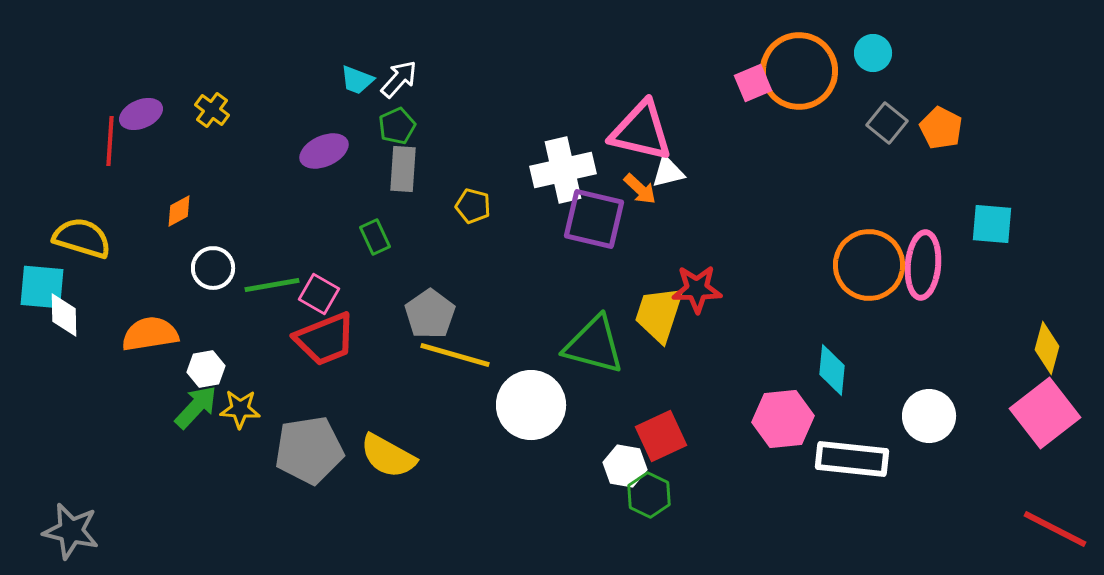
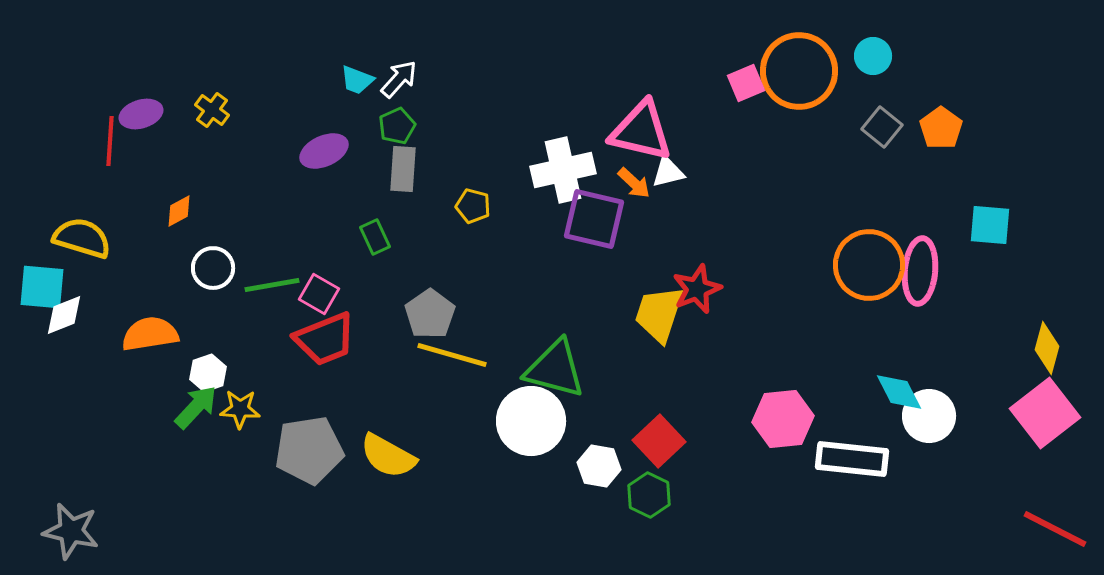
cyan circle at (873, 53): moved 3 px down
pink square at (753, 83): moved 7 px left
purple ellipse at (141, 114): rotated 6 degrees clockwise
gray square at (887, 123): moved 5 px left, 4 px down
orange pentagon at (941, 128): rotated 9 degrees clockwise
orange arrow at (640, 189): moved 6 px left, 6 px up
cyan square at (992, 224): moved 2 px left, 1 px down
pink ellipse at (923, 265): moved 3 px left, 6 px down
red star at (697, 289): rotated 21 degrees counterclockwise
white diamond at (64, 315): rotated 69 degrees clockwise
green triangle at (594, 345): moved 39 px left, 24 px down
yellow line at (455, 355): moved 3 px left
white hexagon at (206, 369): moved 2 px right, 4 px down; rotated 9 degrees counterclockwise
cyan diamond at (832, 370): moved 67 px right, 22 px down; rotated 33 degrees counterclockwise
white circle at (531, 405): moved 16 px down
red square at (661, 436): moved 2 px left, 5 px down; rotated 18 degrees counterclockwise
white hexagon at (625, 466): moved 26 px left
